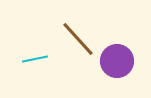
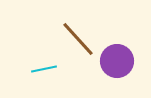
cyan line: moved 9 px right, 10 px down
